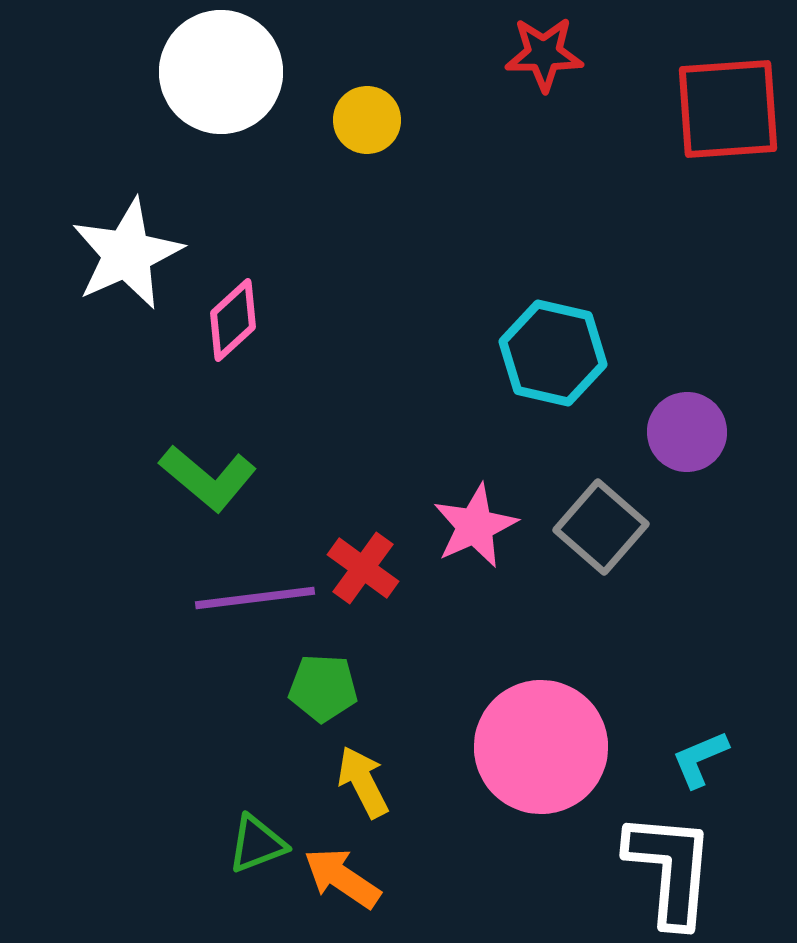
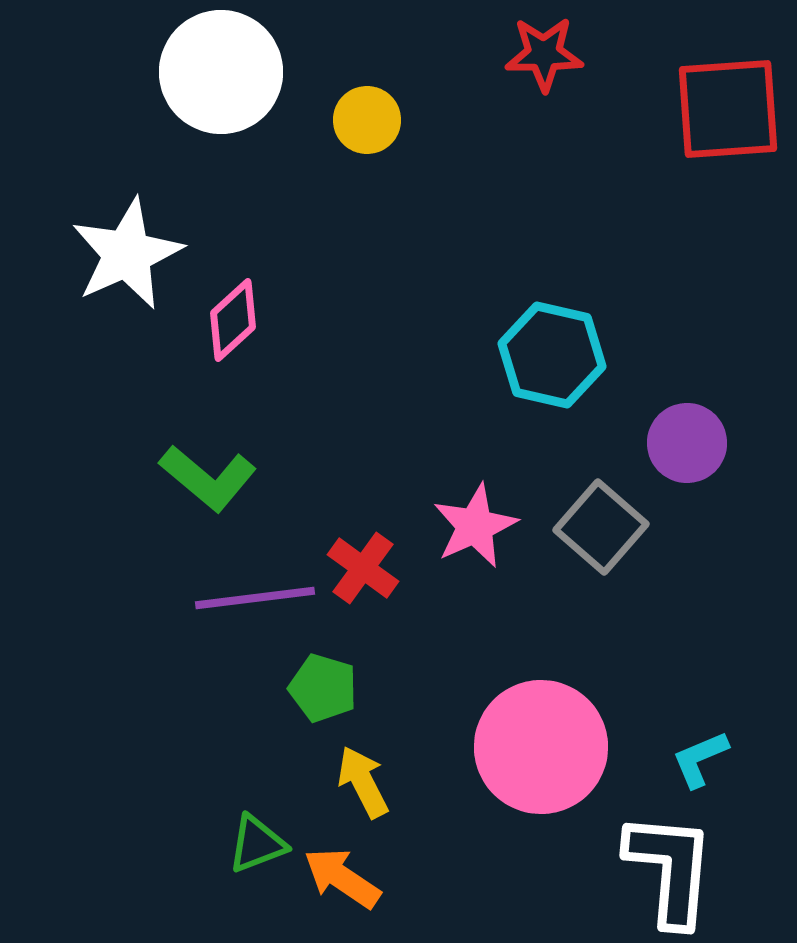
cyan hexagon: moved 1 px left, 2 px down
purple circle: moved 11 px down
green pentagon: rotated 14 degrees clockwise
